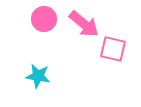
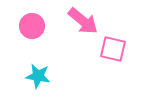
pink circle: moved 12 px left, 7 px down
pink arrow: moved 1 px left, 3 px up
